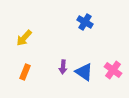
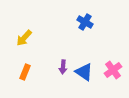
pink cross: rotated 18 degrees clockwise
